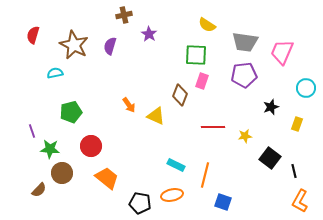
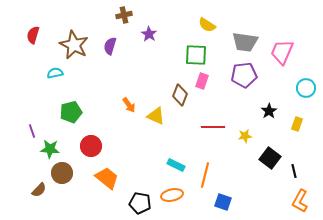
black star: moved 2 px left, 4 px down; rotated 14 degrees counterclockwise
